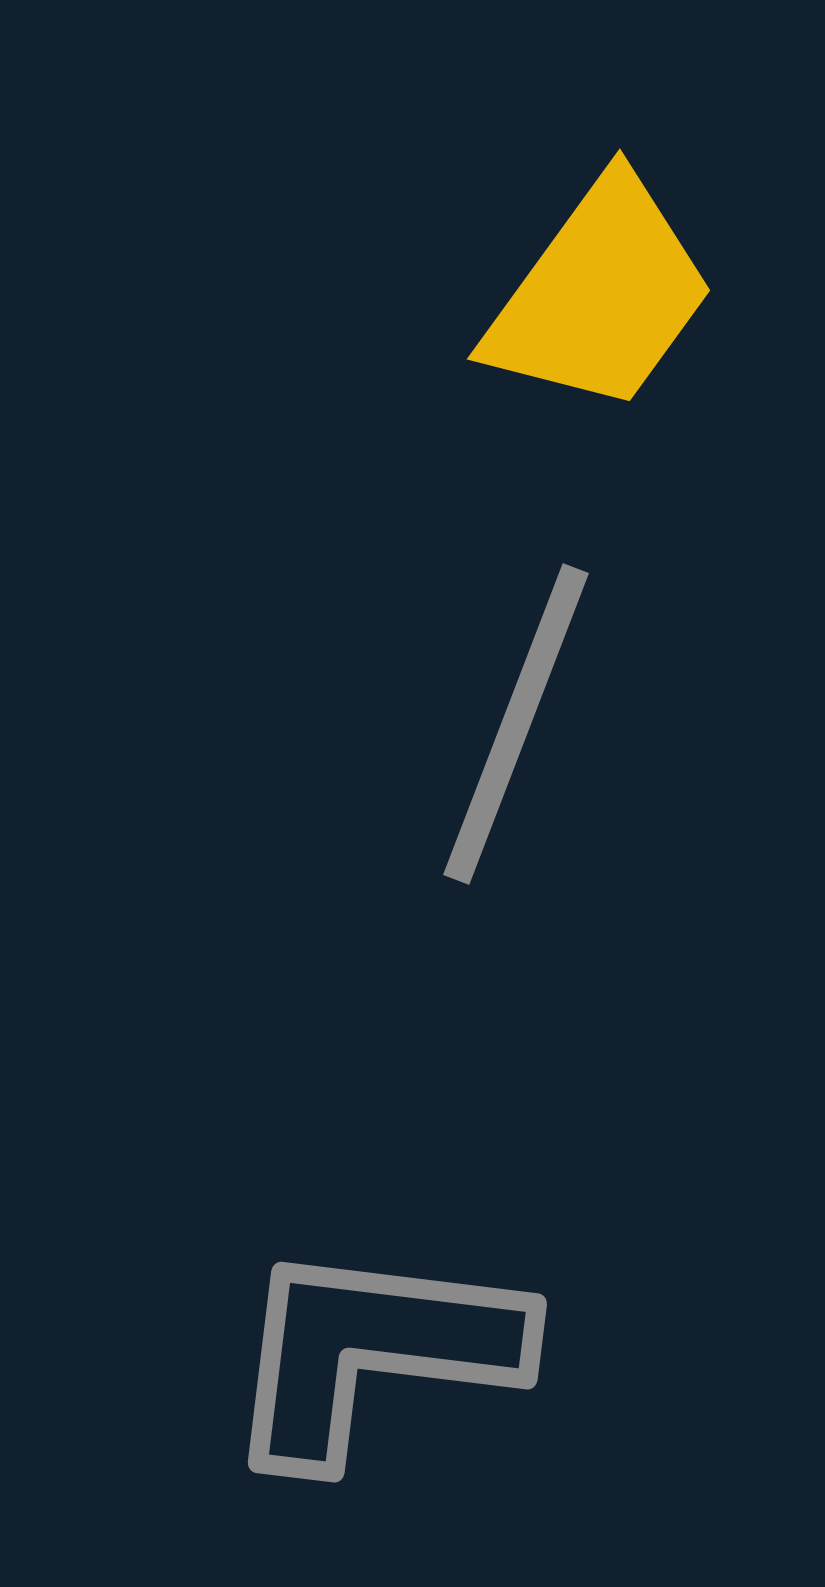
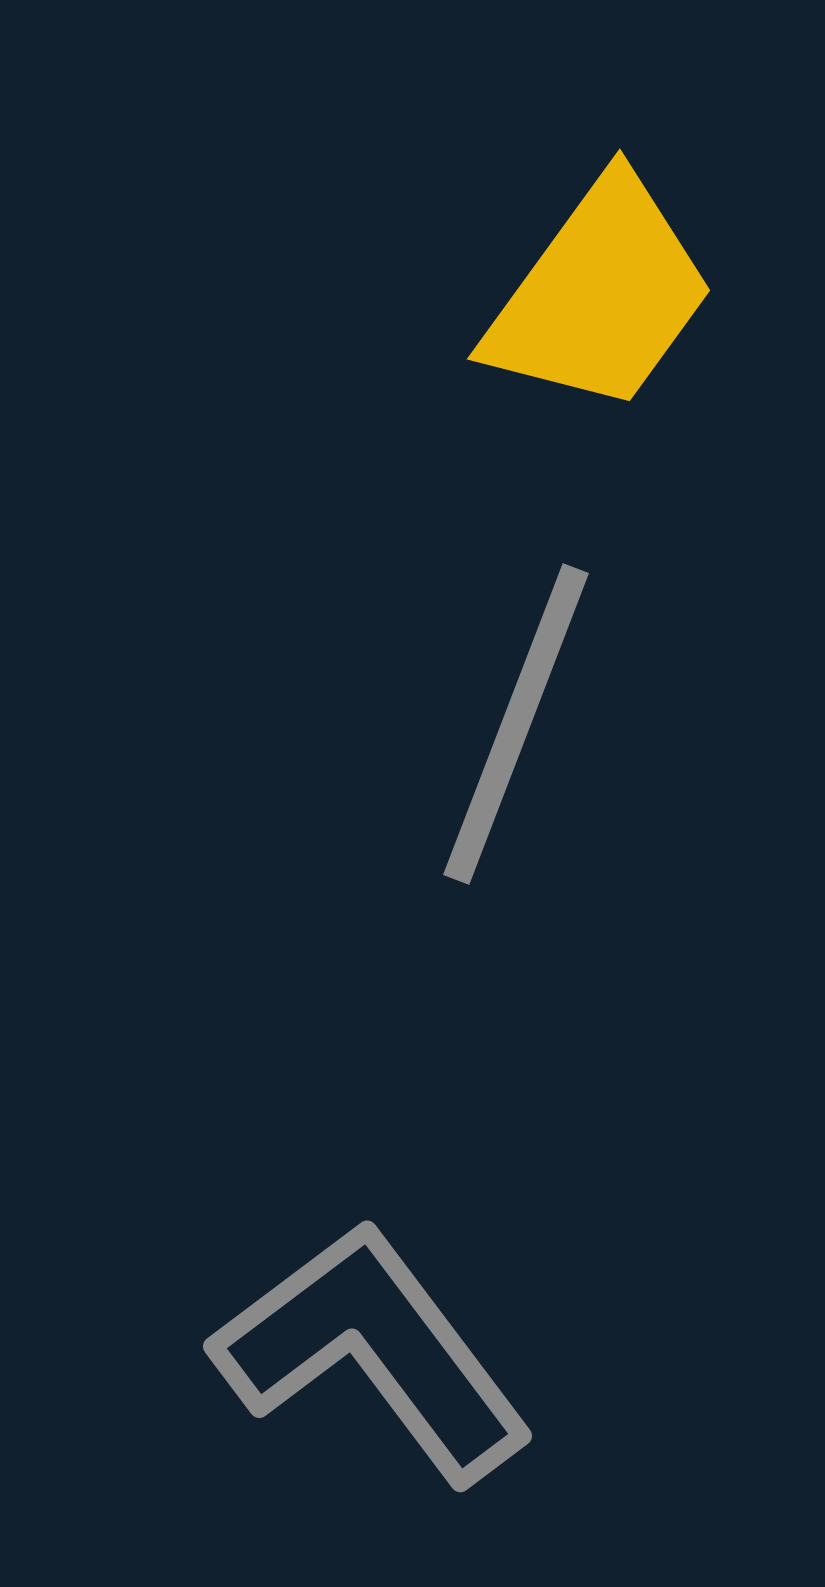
gray L-shape: rotated 46 degrees clockwise
